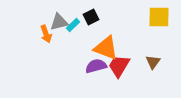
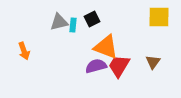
black square: moved 1 px right, 2 px down
cyan rectangle: rotated 40 degrees counterclockwise
orange arrow: moved 22 px left, 17 px down
orange triangle: moved 1 px up
